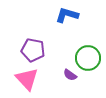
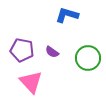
purple pentagon: moved 11 px left
purple semicircle: moved 18 px left, 23 px up
pink triangle: moved 4 px right, 3 px down
